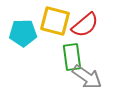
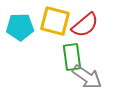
cyan pentagon: moved 3 px left, 6 px up
